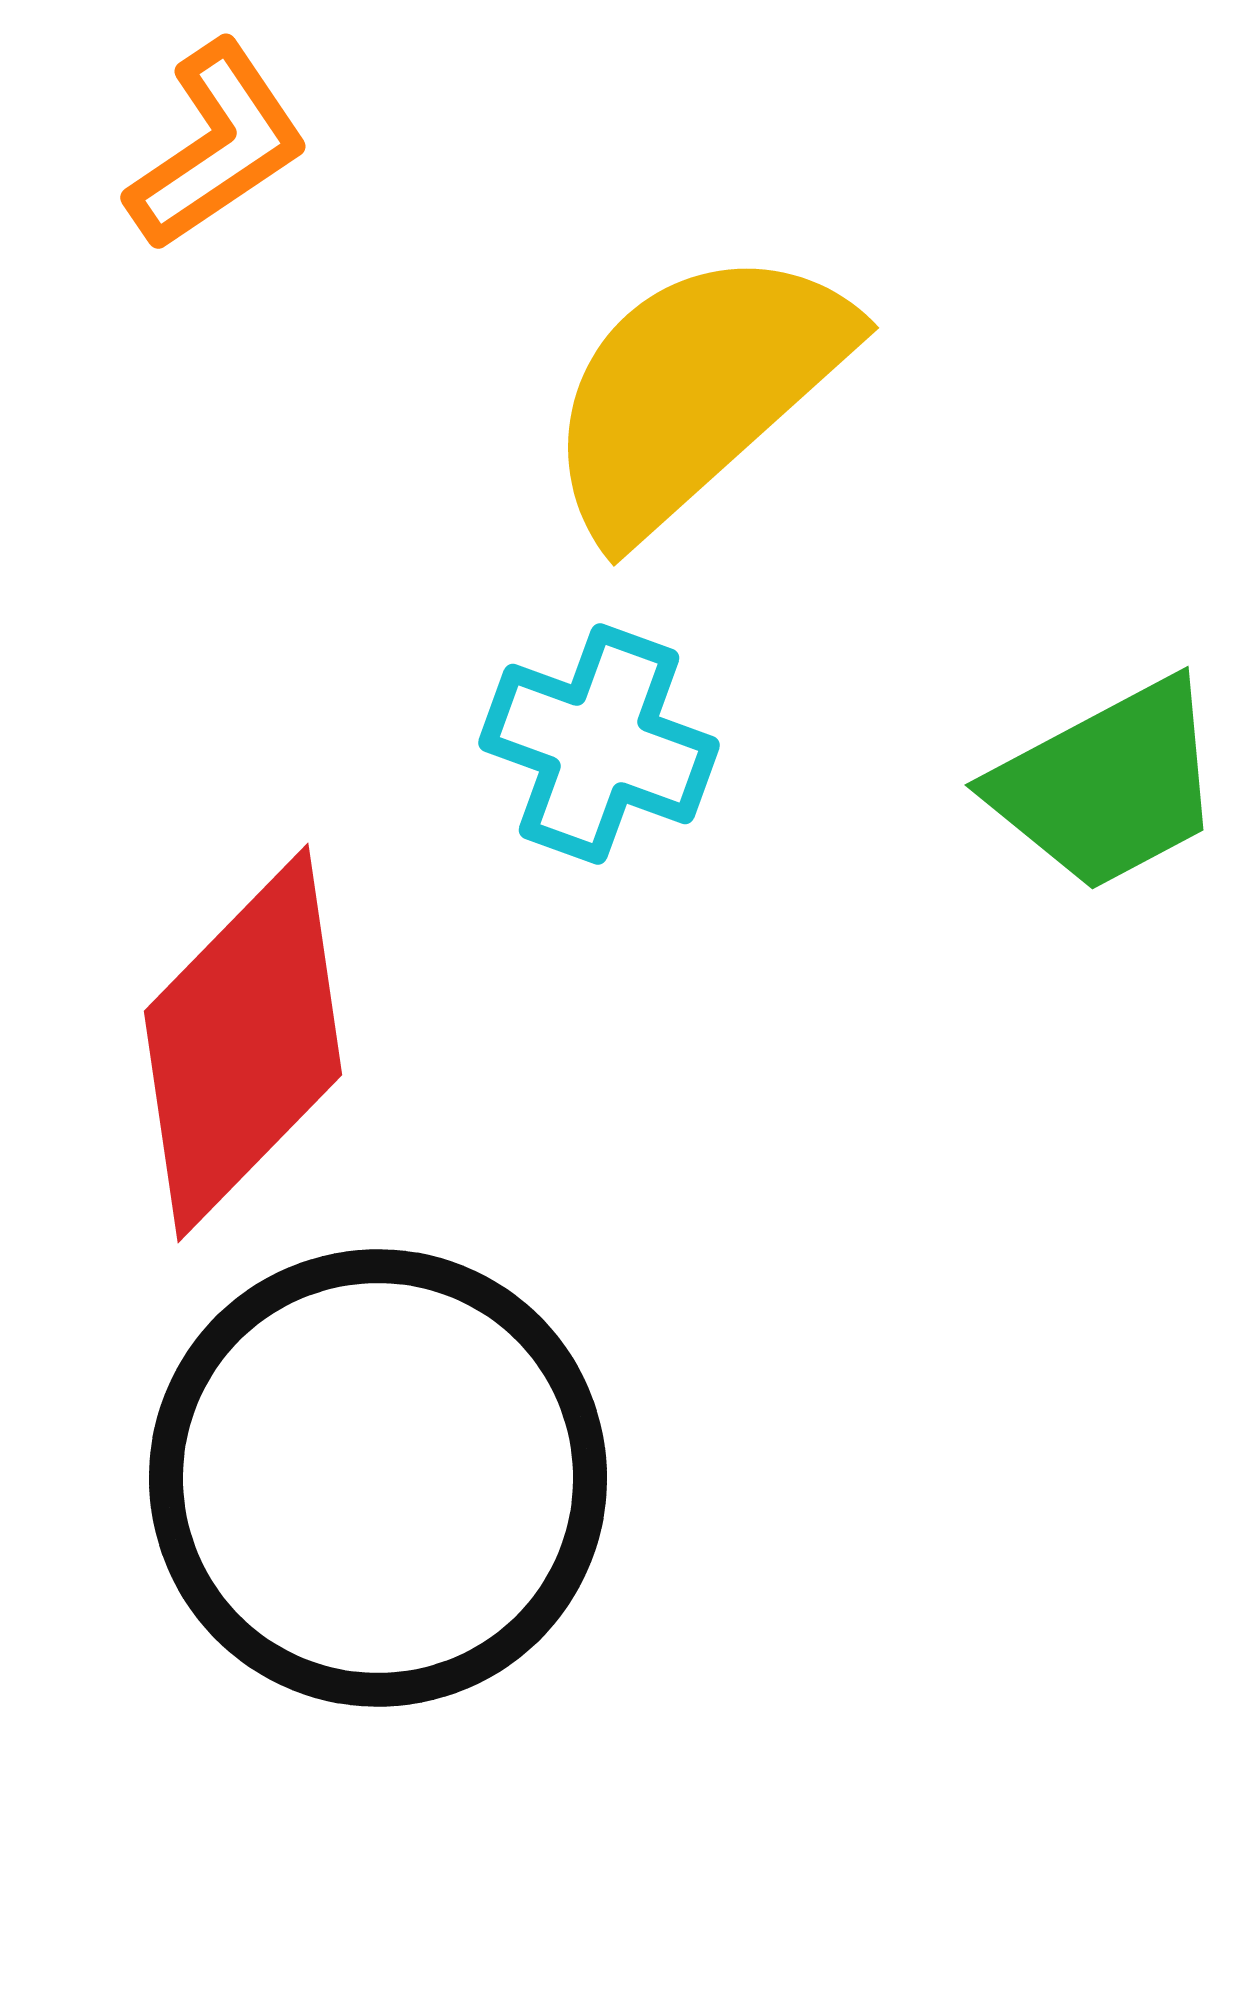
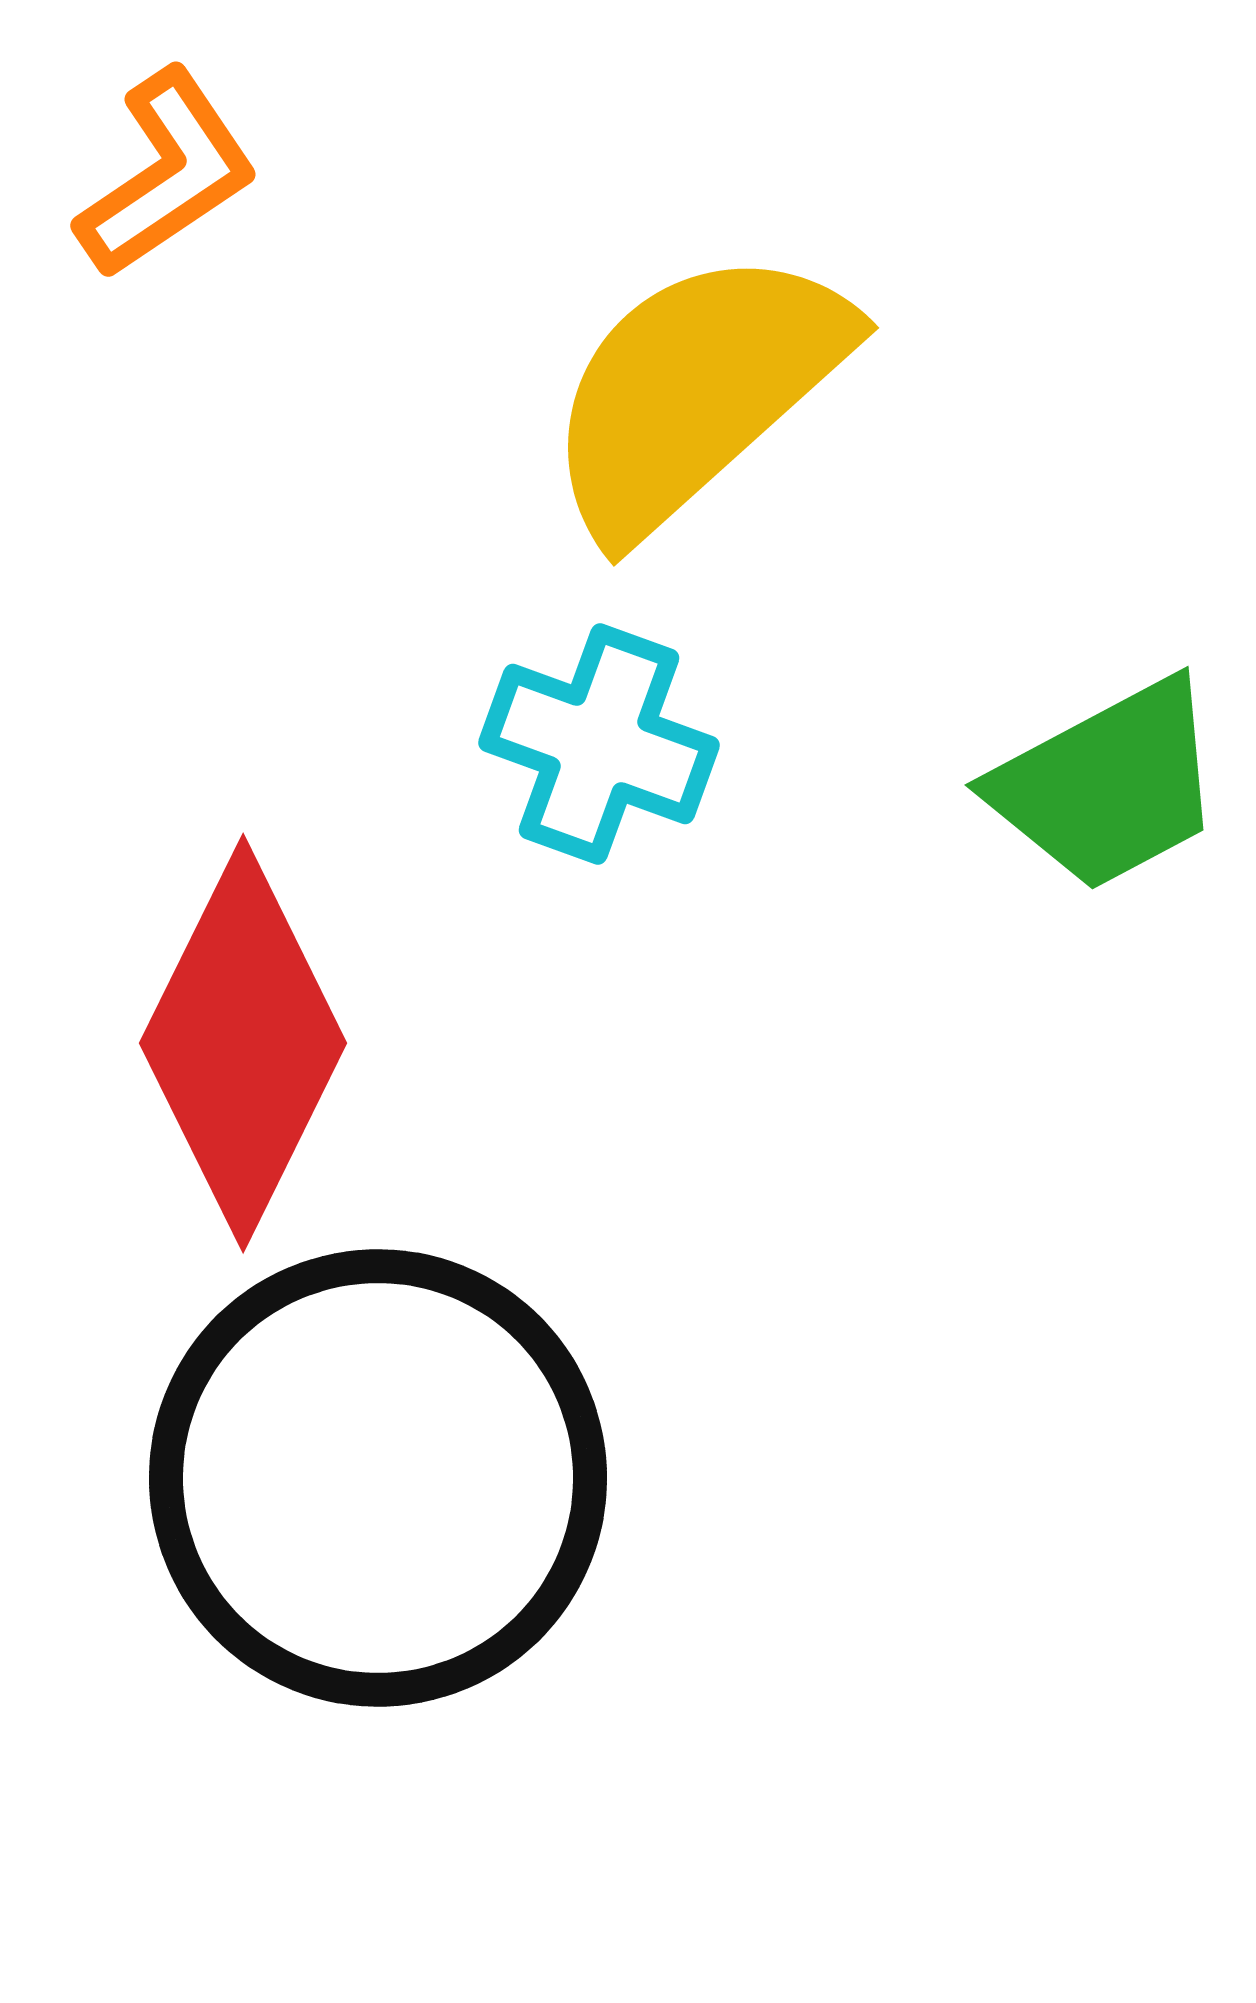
orange L-shape: moved 50 px left, 28 px down
red diamond: rotated 18 degrees counterclockwise
